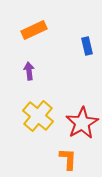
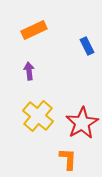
blue rectangle: rotated 12 degrees counterclockwise
